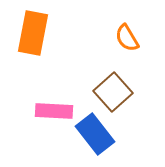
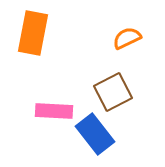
orange semicircle: rotated 96 degrees clockwise
brown square: rotated 15 degrees clockwise
